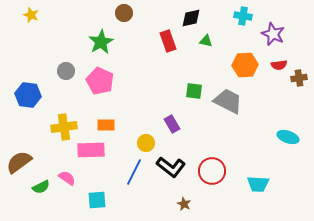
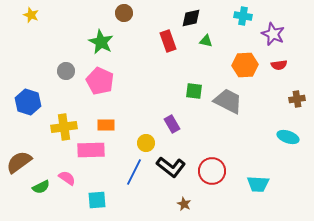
green star: rotated 15 degrees counterclockwise
brown cross: moved 2 px left, 21 px down
blue hexagon: moved 7 px down; rotated 10 degrees clockwise
